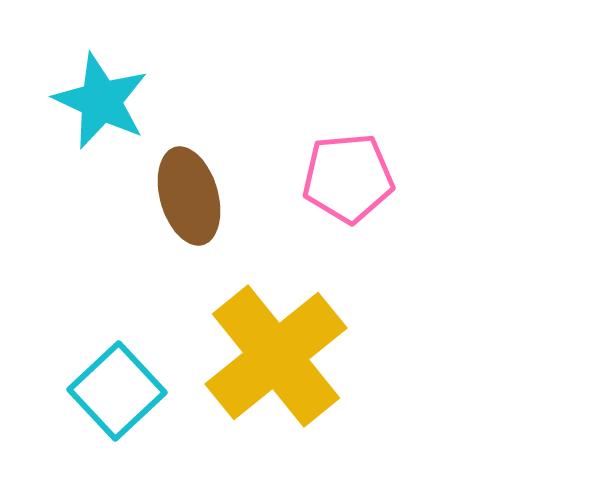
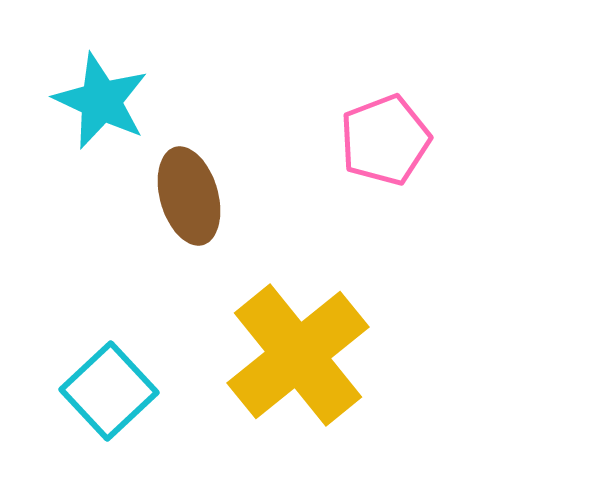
pink pentagon: moved 37 px right, 38 px up; rotated 16 degrees counterclockwise
yellow cross: moved 22 px right, 1 px up
cyan square: moved 8 px left
